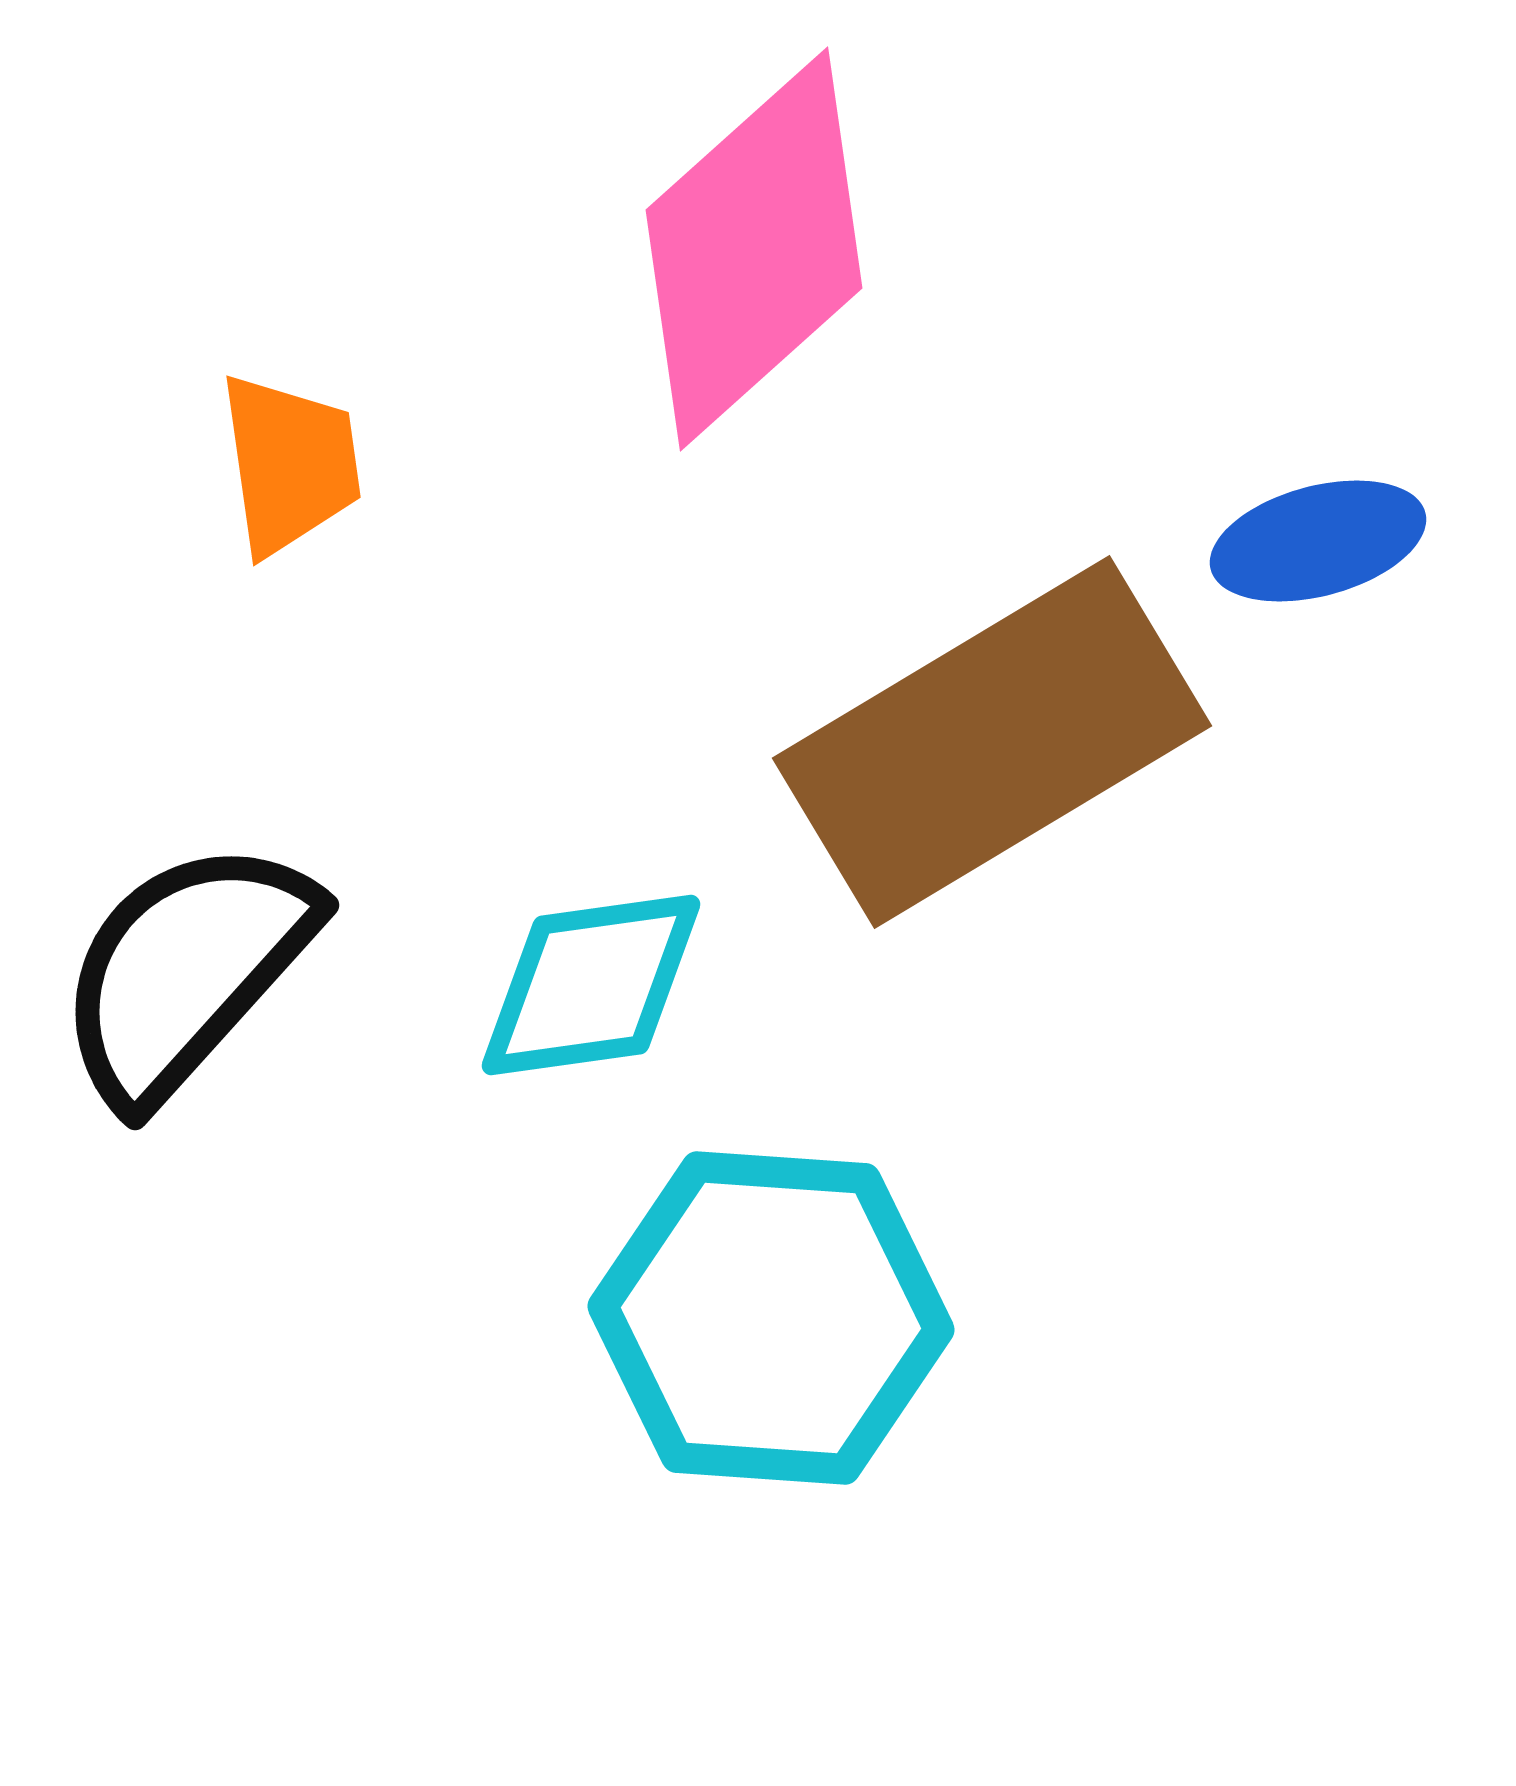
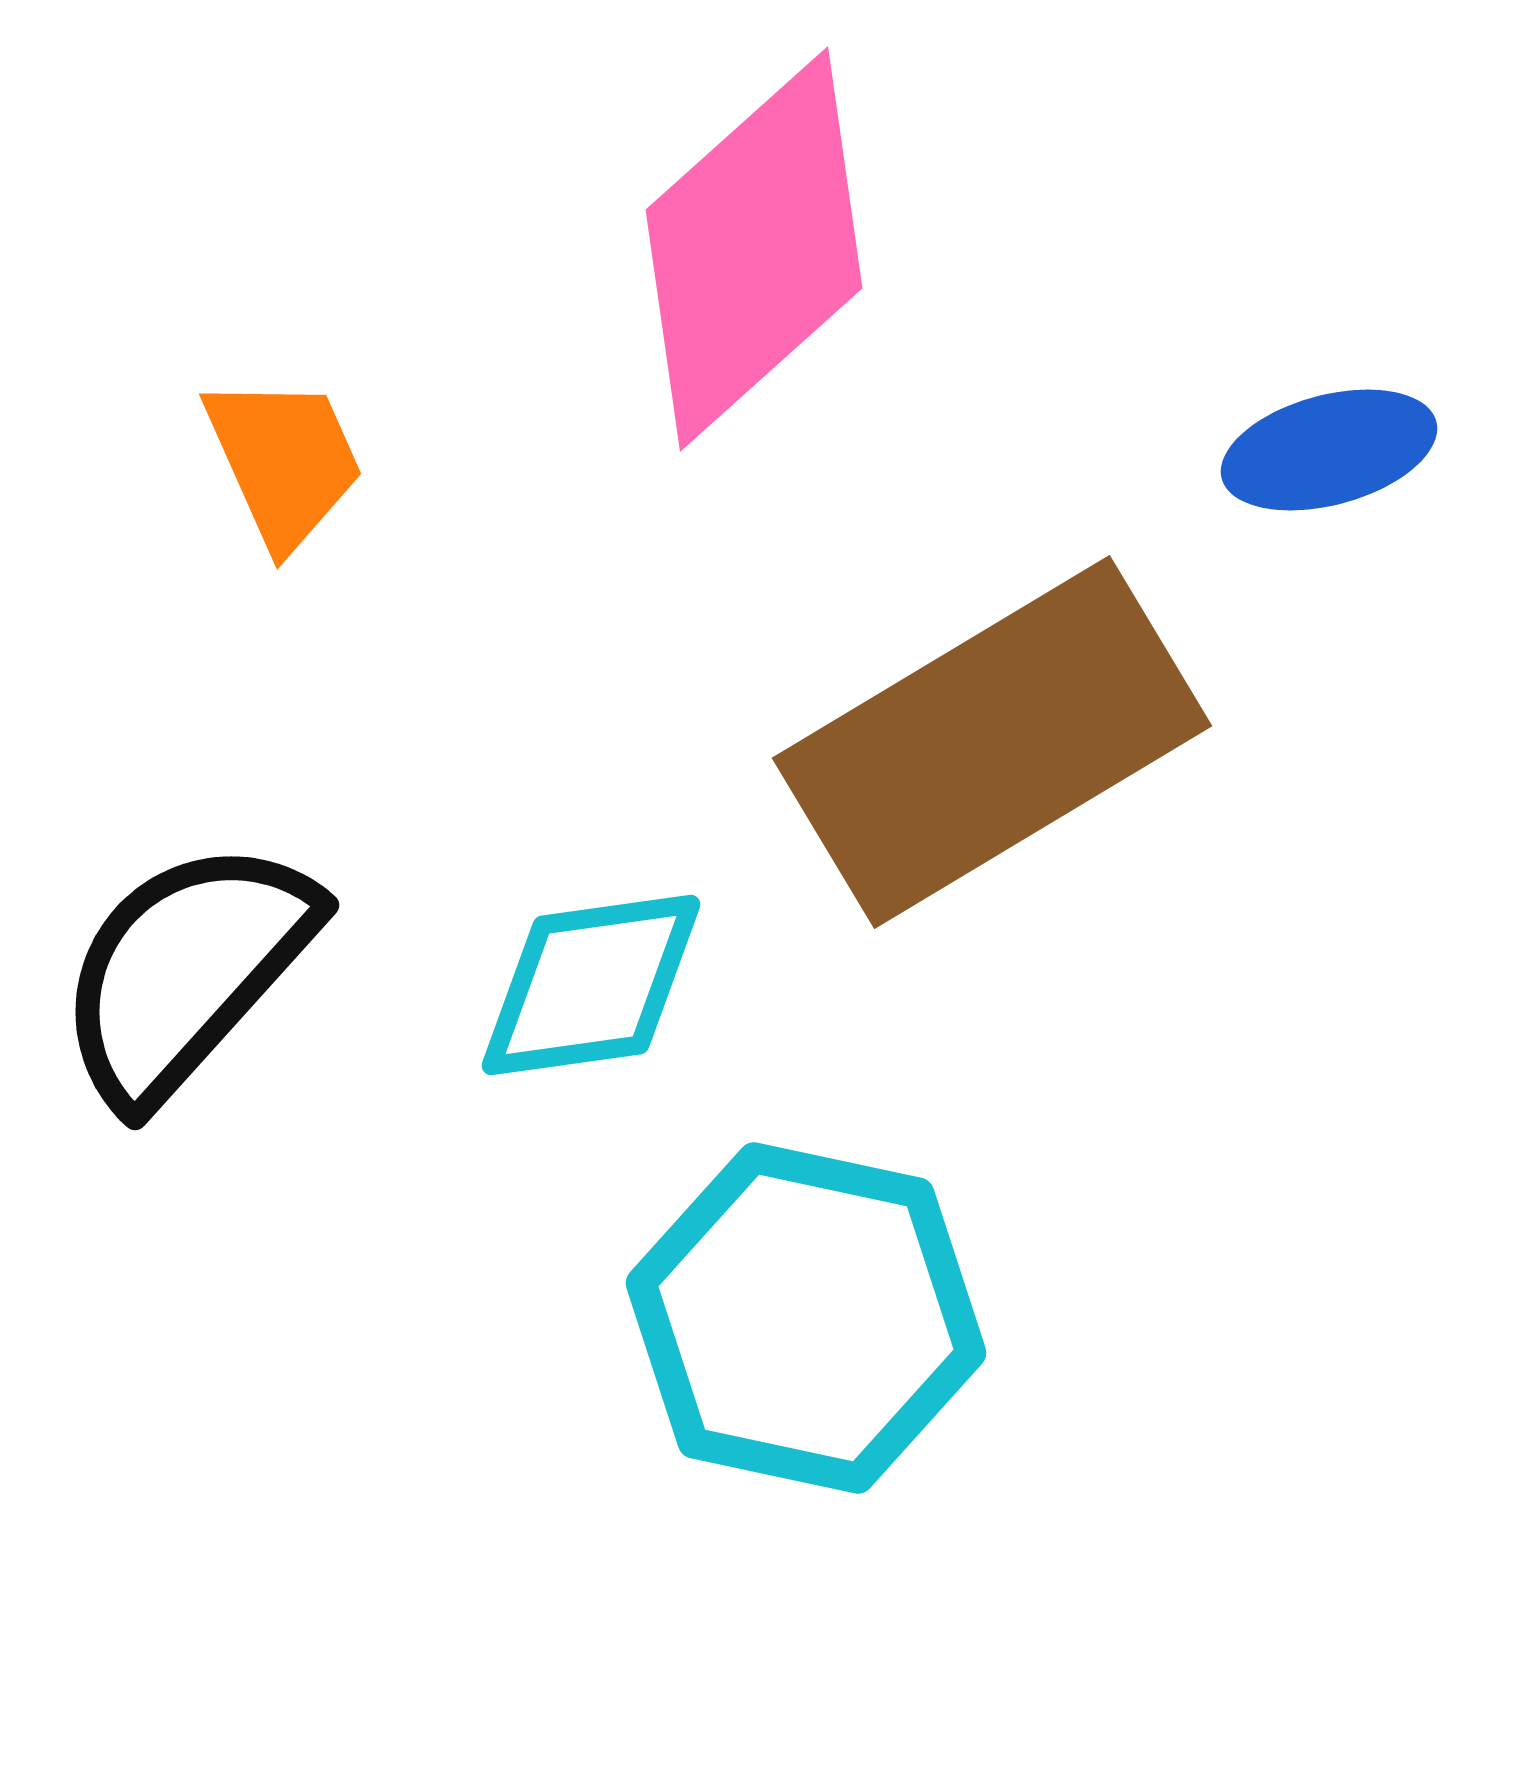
orange trapezoid: moved 6 px left, 3 px up; rotated 16 degrees counterclockwise
blue ellipse: moved 11 px right, 91 px up
cyan hexagon: moved 35 px right; rotated 8 degrees clockwise
